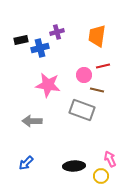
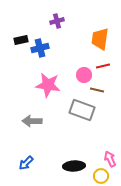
purple cross: moved 11 px up
orange trapezoid: moved 3 px right, 3 px down
